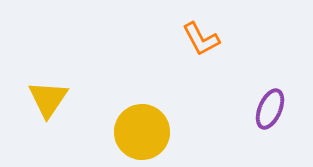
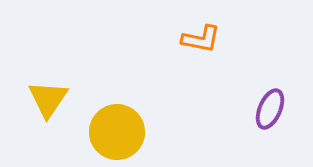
orange L-shape: rotated 51 degrees counterclockwise
yellow circle: moved 25 px left
